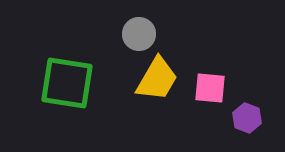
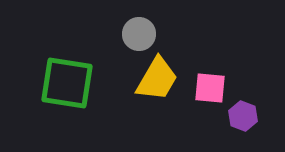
purple hexagon: moved 4 px left, 2 px up
